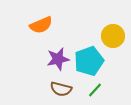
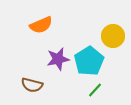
cyan pentagon: rotated 12 degrees counterclockwise
brown semicircle: moved 29 px left, 4 px up
